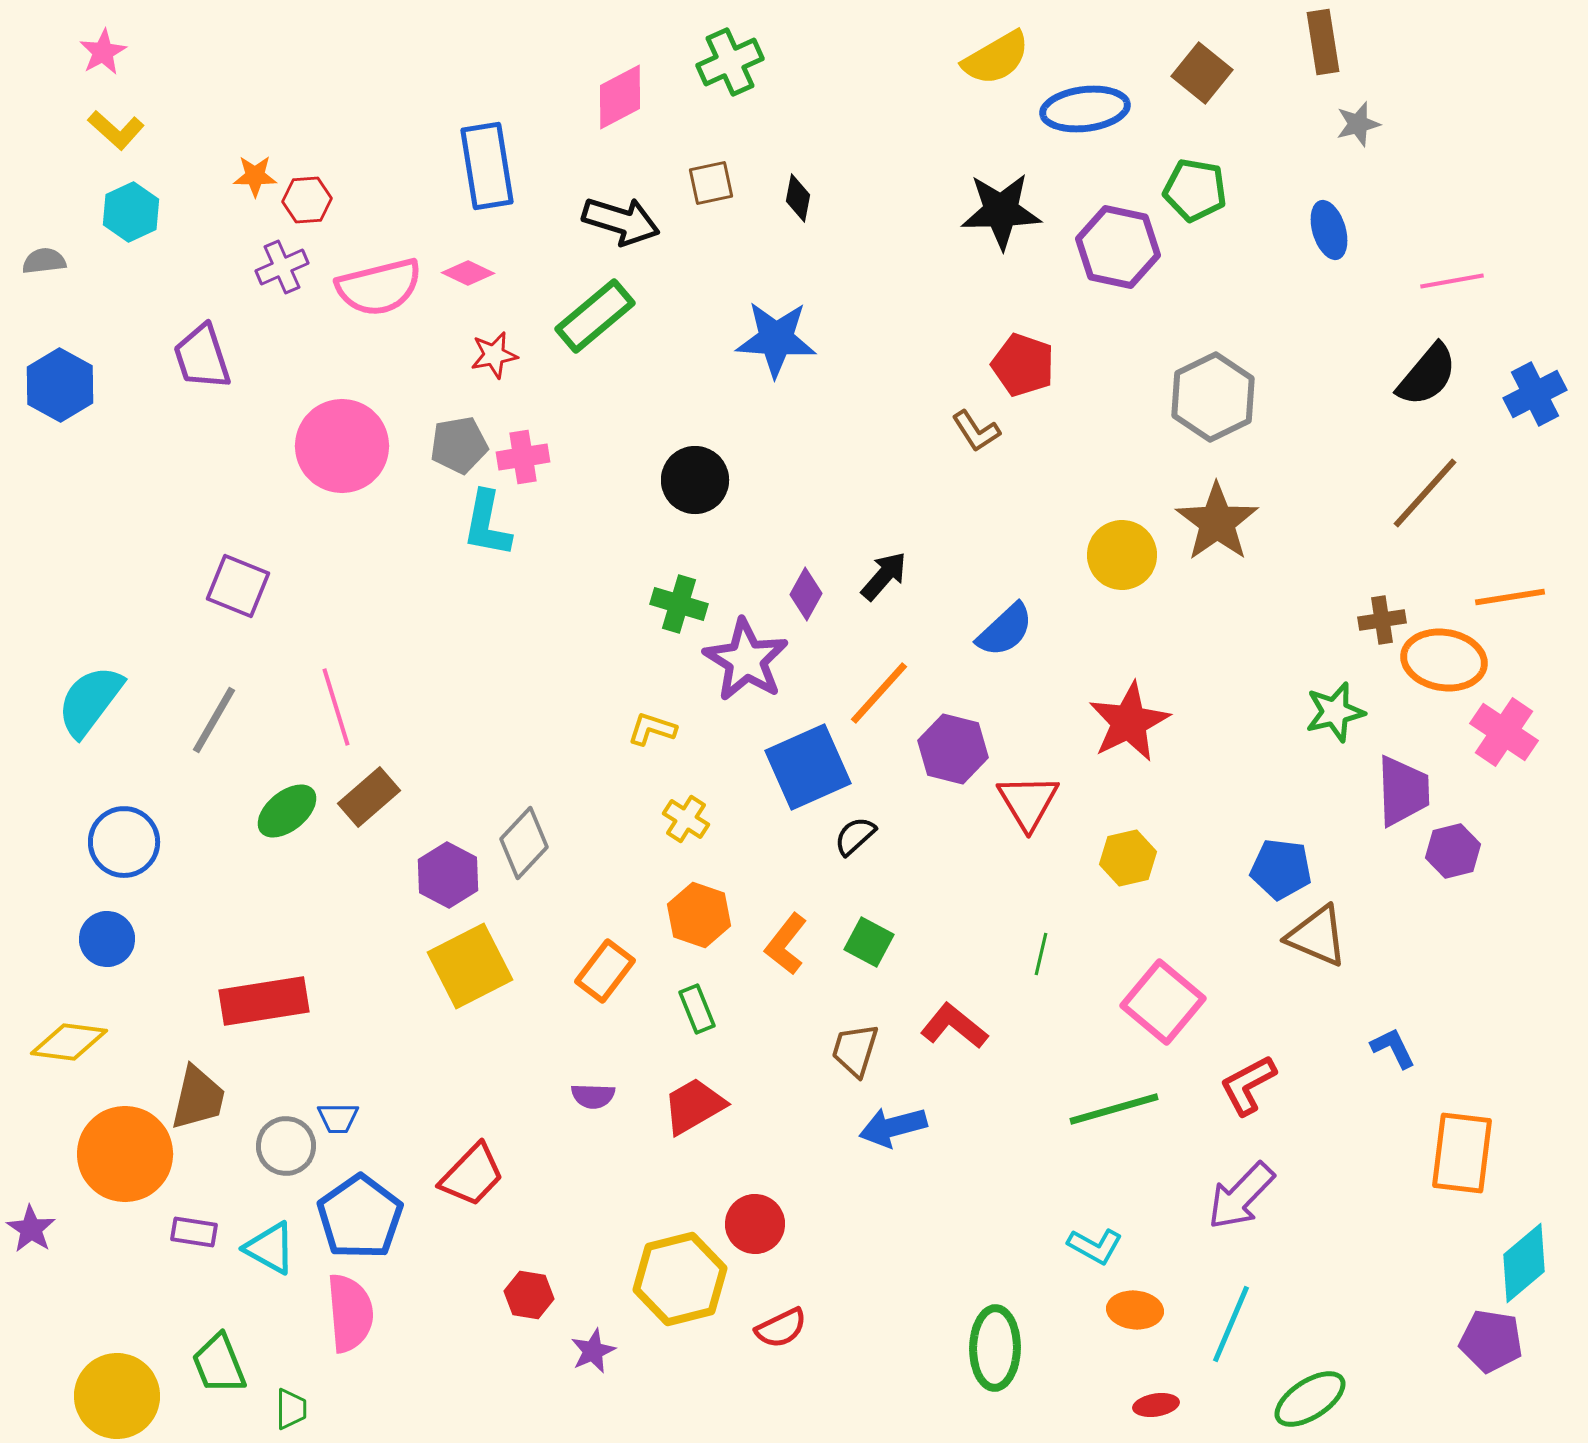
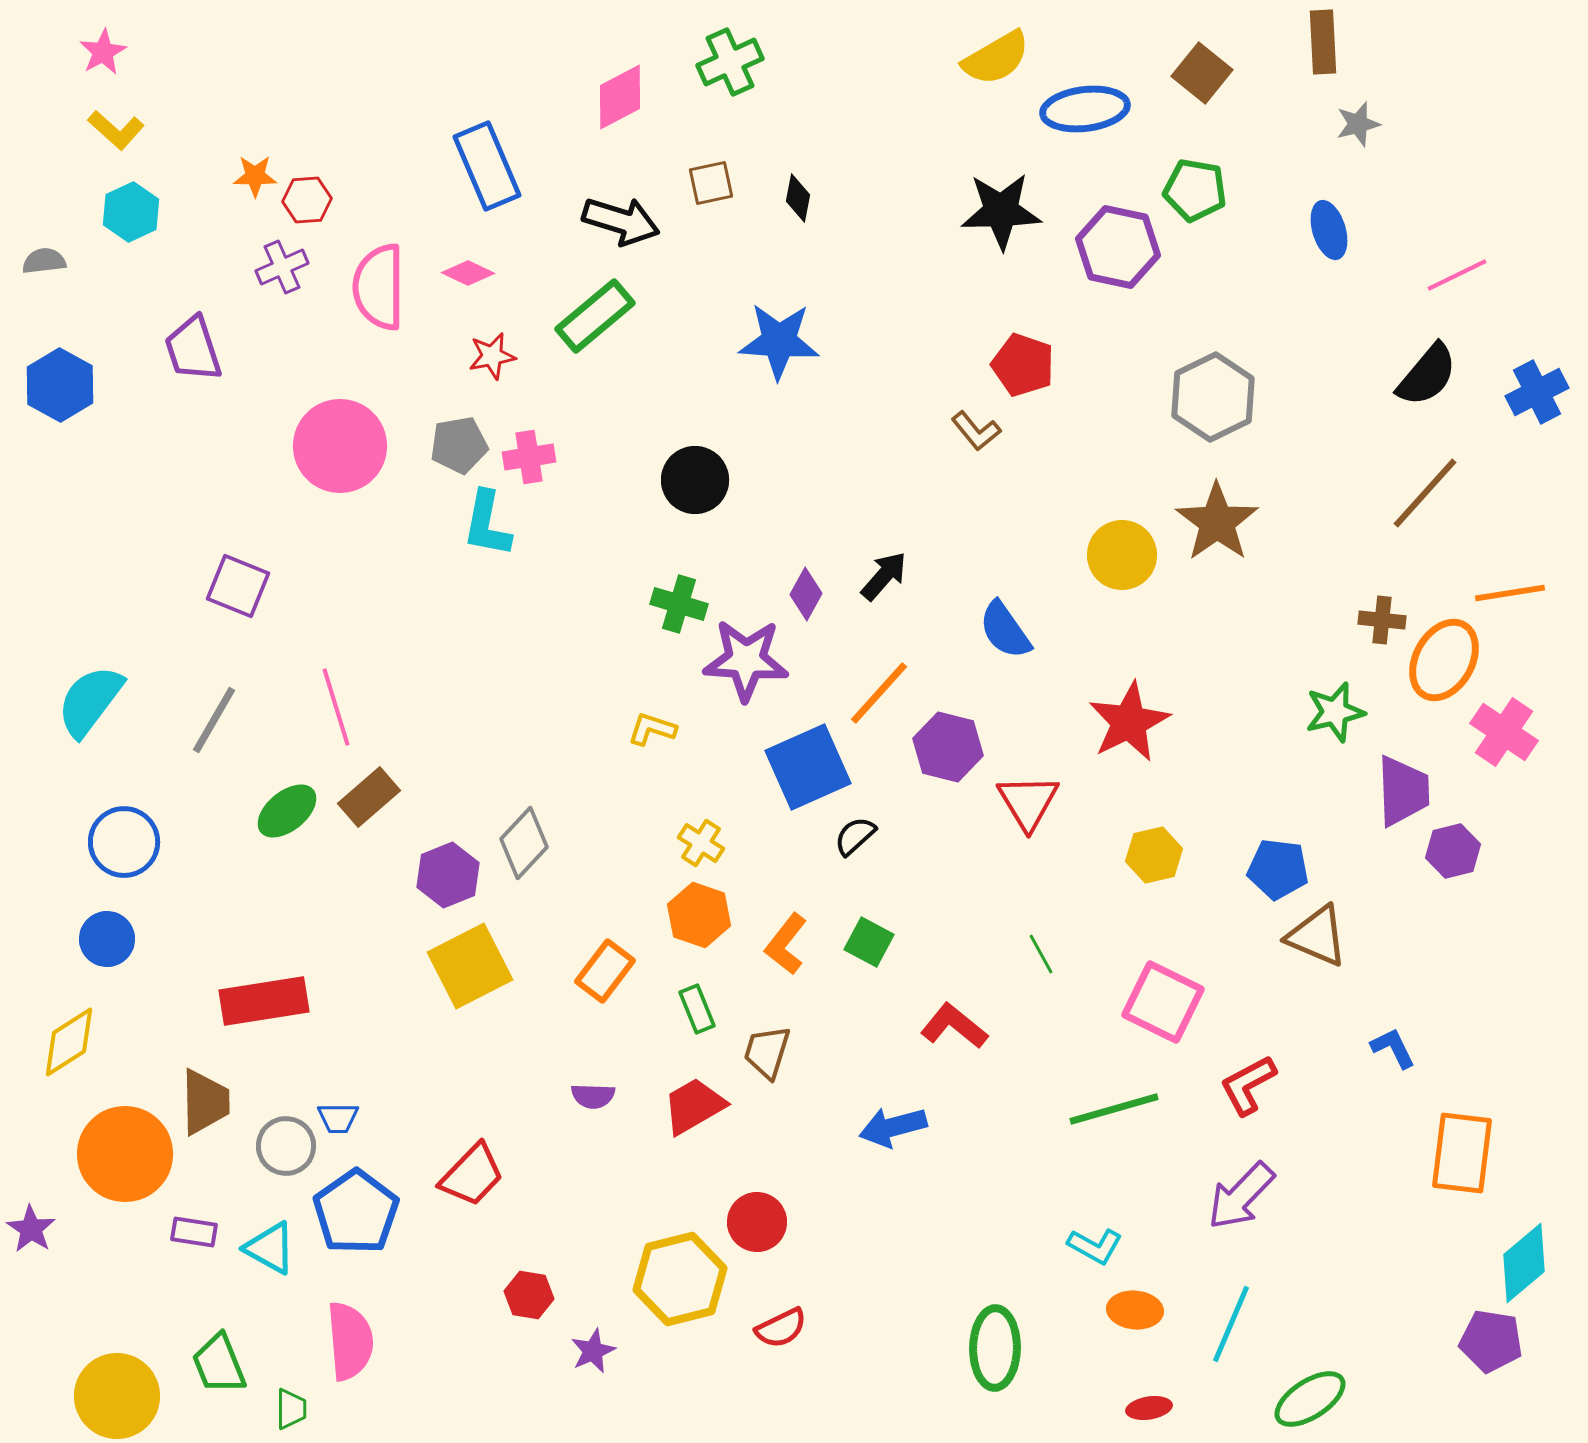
brown rectangle at (1323, 42): rotated 6 degrees clockwise
blue rectangle at (487, 166): rotated 14 degrees counterclockwise
pink line at (1452, 281): moved 5 px right, 6 px up; rotated 16 degrees counterclockwise
pink semicircle at (379, 287): rotated 104 degrees clockwise
blue star at (776, 339): moved 3 px right, 2 px down
red star at (494, 355): moved 2 px left, 1 px down
purple trapezoid at (202, 357): moved 9 px left, 8 px up
blue cross at (1535, 394): moved 2 px right, 2 px up
brown L-shape at (976, 431): rotated 6 degrees counterclockwise
pink circle at (342, 446): moved 2 px left
pink cross at (523, 457): moved 6 px right
orange line at (1510, 597): moved 4 px up
brown cross at (1382, 620): rotated 15 degrees clockwise
blue semicircle at (1005, 630): rotated 98 degrees clockwise
purple star at (746, 660): rotated 28 degrees counterclockwise
orange ellipse at (1444, 660): rotated 70 degrees counterclockwise
purple hexagon at (953, 749): moved 5 px left, 2 px up
yellow cross at (686, 819): moved 15 px right, 24 px down
yellow hexagon at (1128, 858): moved 26 px right, 3 px up
blue pentagon at (1281, 869): moved 3 px left
purple hexagon at (448, 875): rotated 10 degrees clockwise
green line at (1041, 954): rotated 42 degrees counterclockwise
pink square at (1163, 1002): rotated 14 degrees counterclockwise
yellow diamond at (69, 1042): rotated 40 degrees counterclockwise
brown trapezoid at (855, 1050): moved 88 px left, 2 px down
brown trapezoid at (198, 1098): moved 7 px right, 4 px down; rotated 14 degrees counterclockwise
blue pentagon at (360, 1217): moved 4 px left, 5 px up
red circle at (755, 1224): moved 2 px right, 2 px up
pink semicircle at (350, 1313): moved 28 px down
red ellipse at (1156, 1405): moved 7 px left, 3 px down
